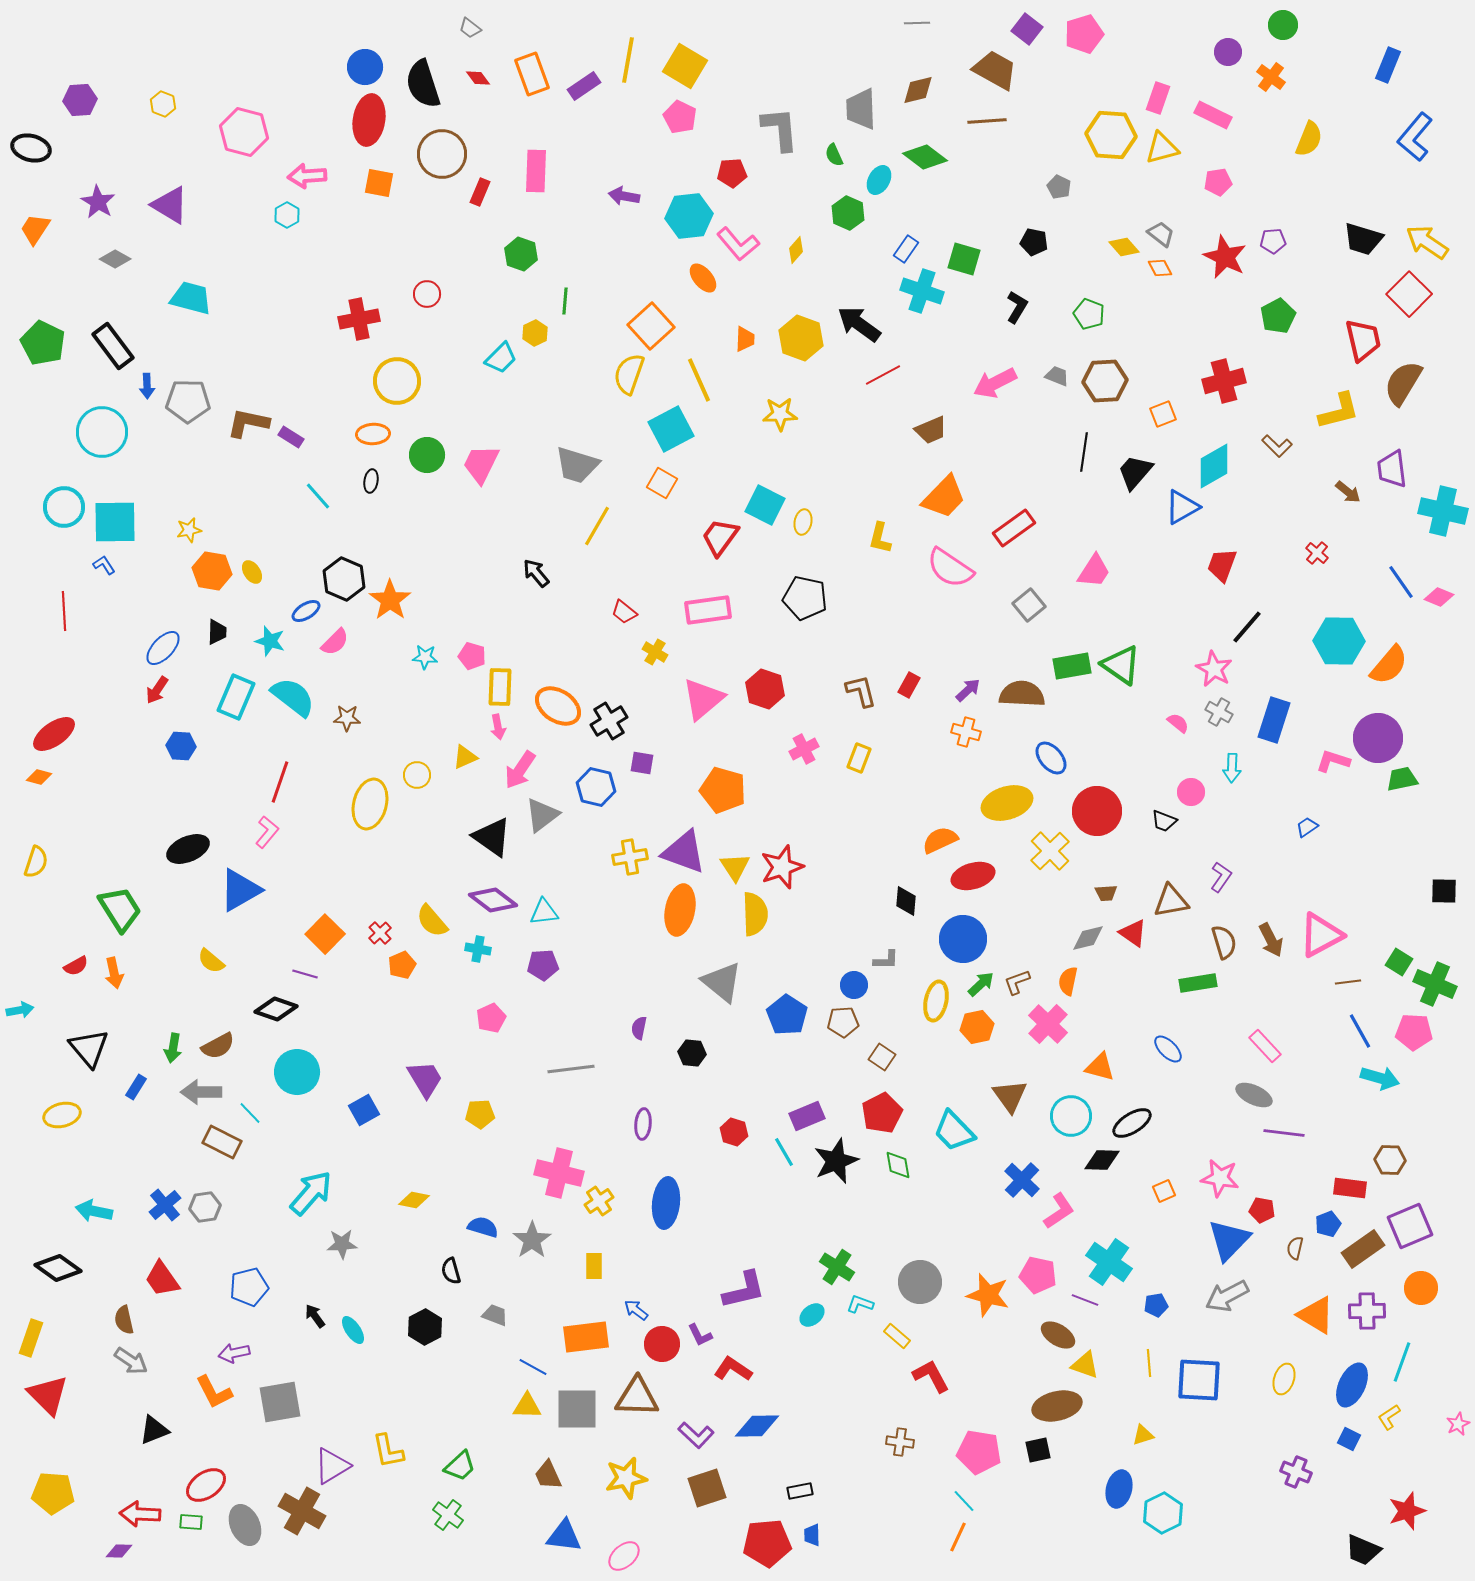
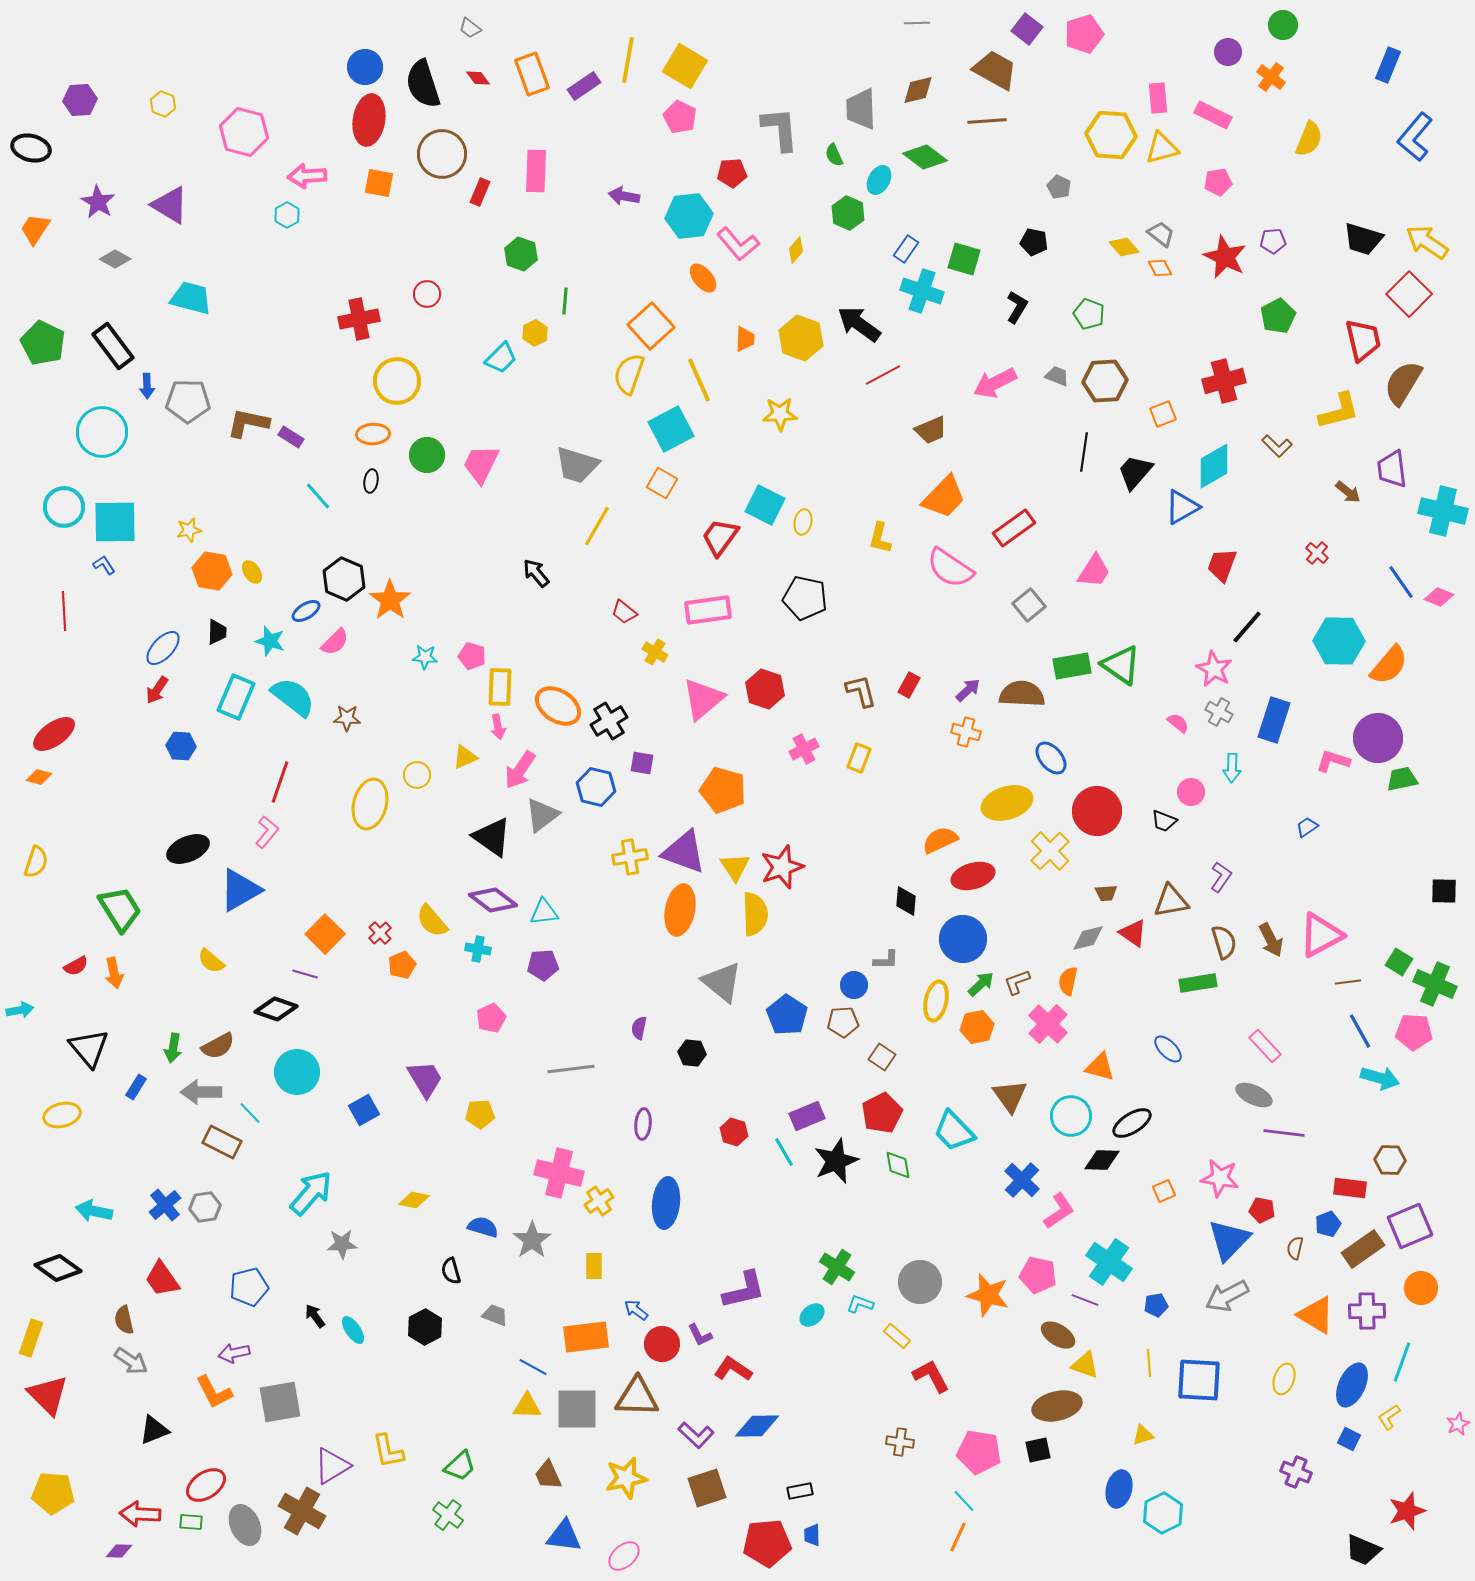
pink rectangle at (1158, 98): rotated 24 degrees counterclockwise
